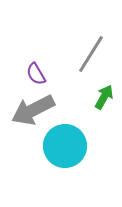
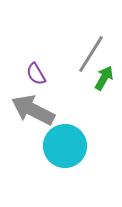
green arrow: moved 19 px up
gray arrow: rotated 54 degrees clockwise
